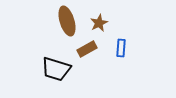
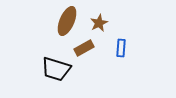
brown ellipse: rotated 40 degrees clockwise
brown rectangle: moved 3 px left, 1 px up
